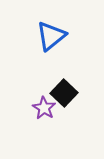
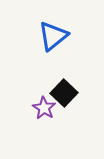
blue triangle: moved 2 px right
